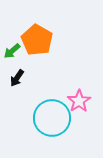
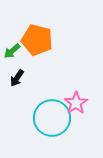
orange pentagon: rotated 16 degrees counterclockwise
pink star: moved 3 px left, 2 px down
